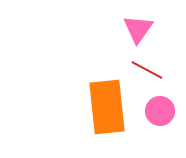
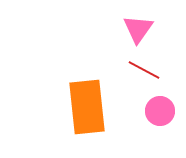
red line: moved 3 px left
orange rectangle: moved 20 px left
